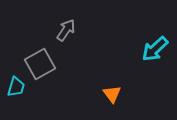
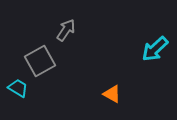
gray square: moved 3 px up
cyan trapezoid: moved 2 px right, 1 px down; rotated 75 degrees counterclockwise
orange triangle: rotated 24 degrees counterclockwise
